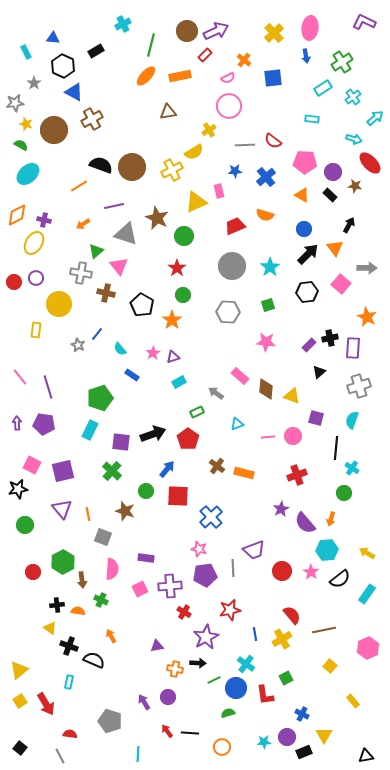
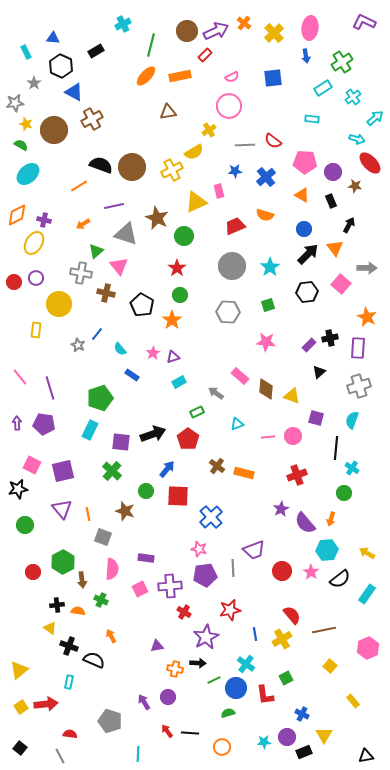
orange cross at (244, 60): moved 37 px up
black hexagon at (63, 66): moved 2 px left
pink semicircle at (228, 78): moved 4 px right, 1 px up
cyan arrow at (354, 139): moved 3 px right
black rectangle at (330, 195): moved 1 px right, 6 px down; rotated 24 degrees clockwise
green circle at (183, 295): moved 3 px left
purple rectangle at (353, 348): moved 5 px right
purple line at (48, 387): moved 2 px right, 1 px down
yellow square at (20, 701): moved 1 px right, 6 px down
red arrow at (46, 704): rotated 65 degrees counterclockwise
